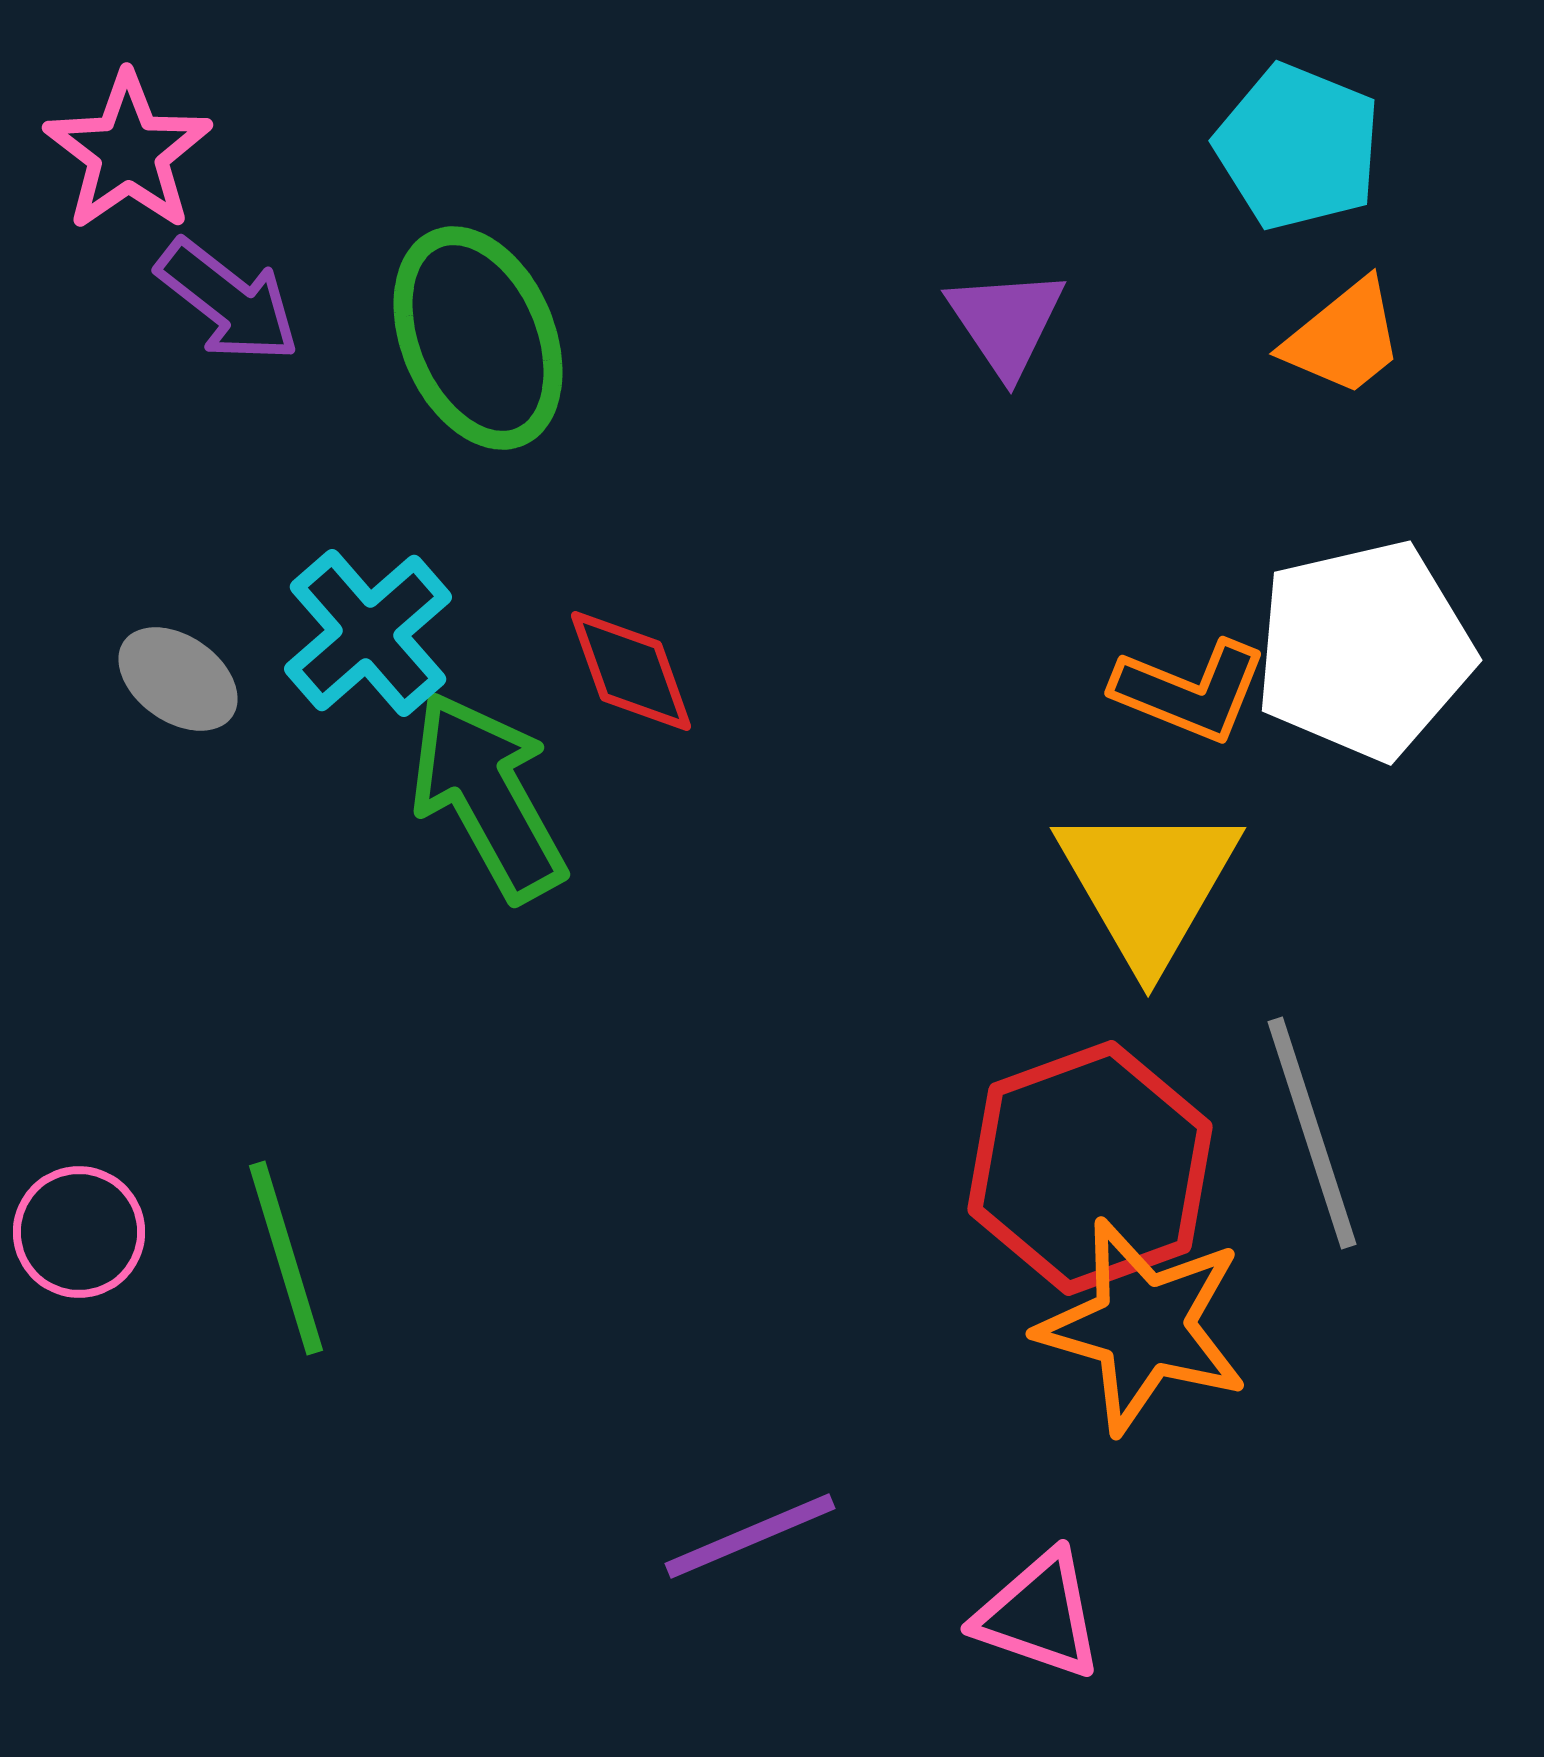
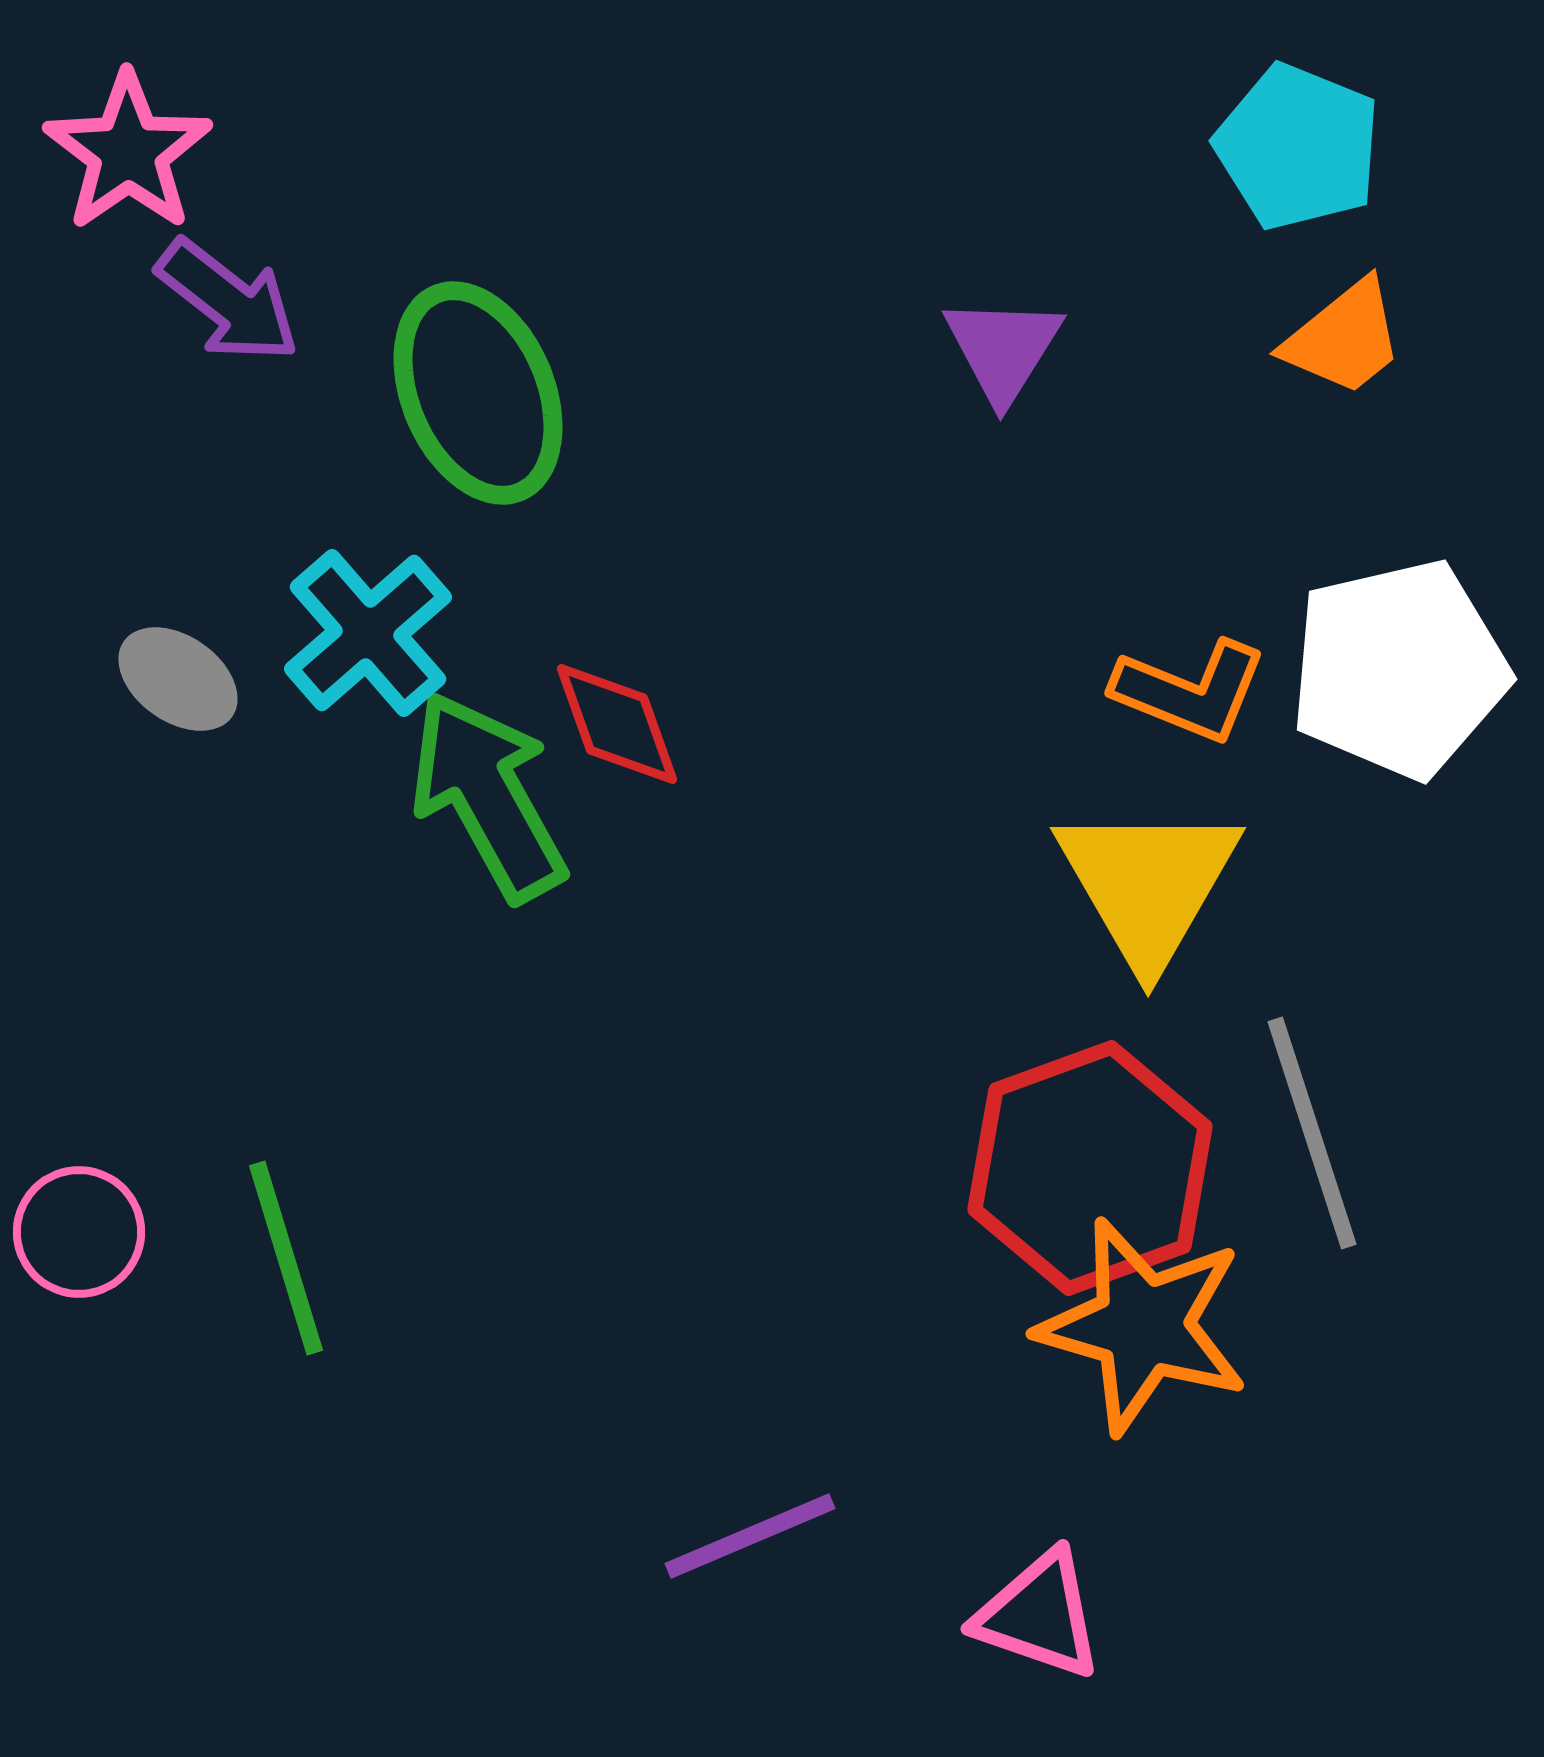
purple triangle: moved 3 px left, 27 px down; rotated 6 degrees clockwise
green ellipse: moved 55 px down
white pentagon: moved 35 px right, 19 px down
red diamond: moved 14 px left, 53 px down
